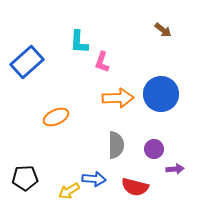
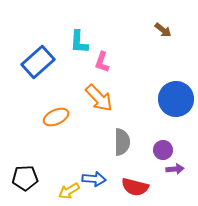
blue rectangle: moved 11 px right
blue circle: moved 15 px right, 5 px down
orange arrow: moved 19 px left; rotated 48 degrees clockwise
gray semicircle: moved 6 px right, 3 px up
purple circle: moved 9 px right, 1 px down
